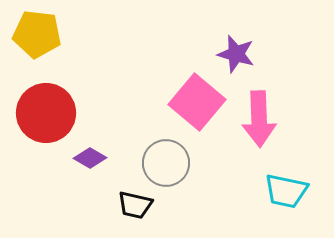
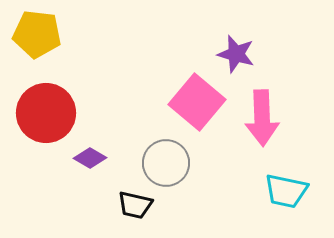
pink arrow: moved 3 px right, 1 px up
